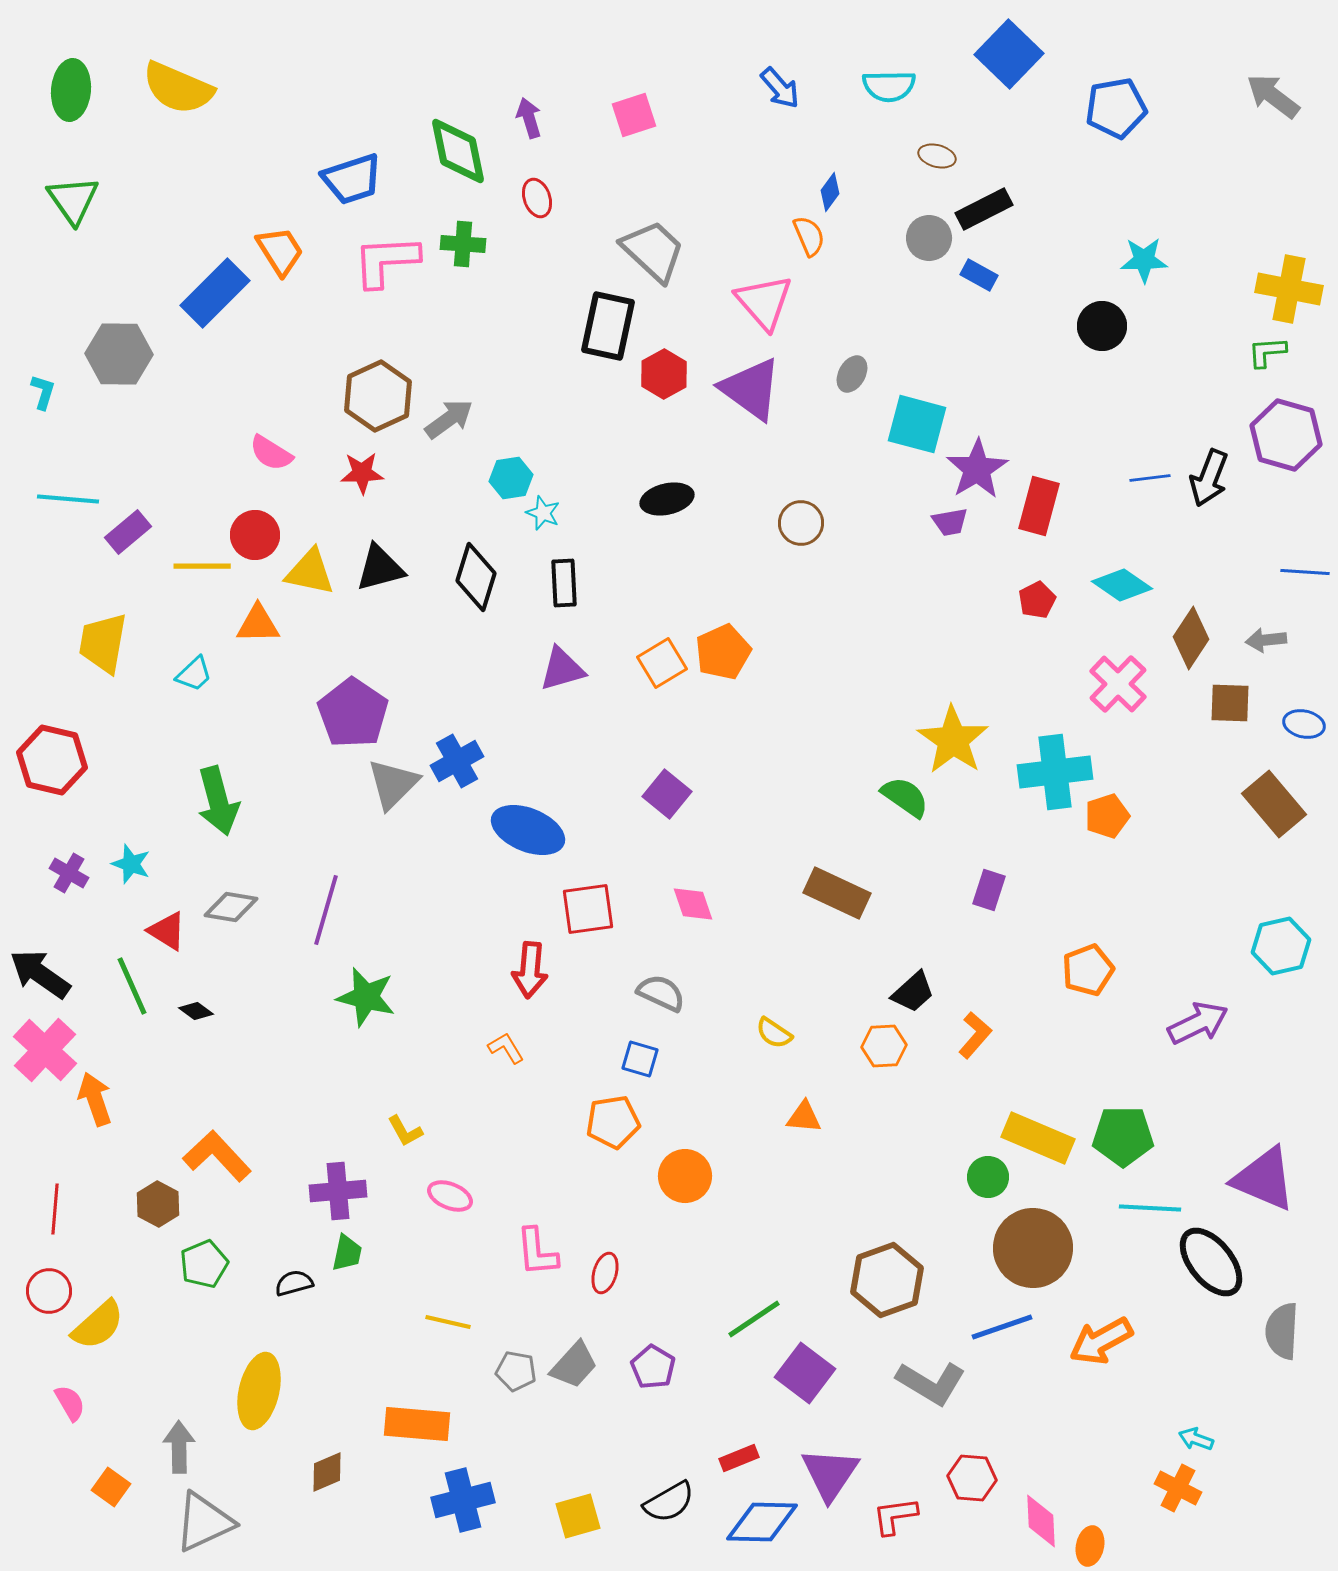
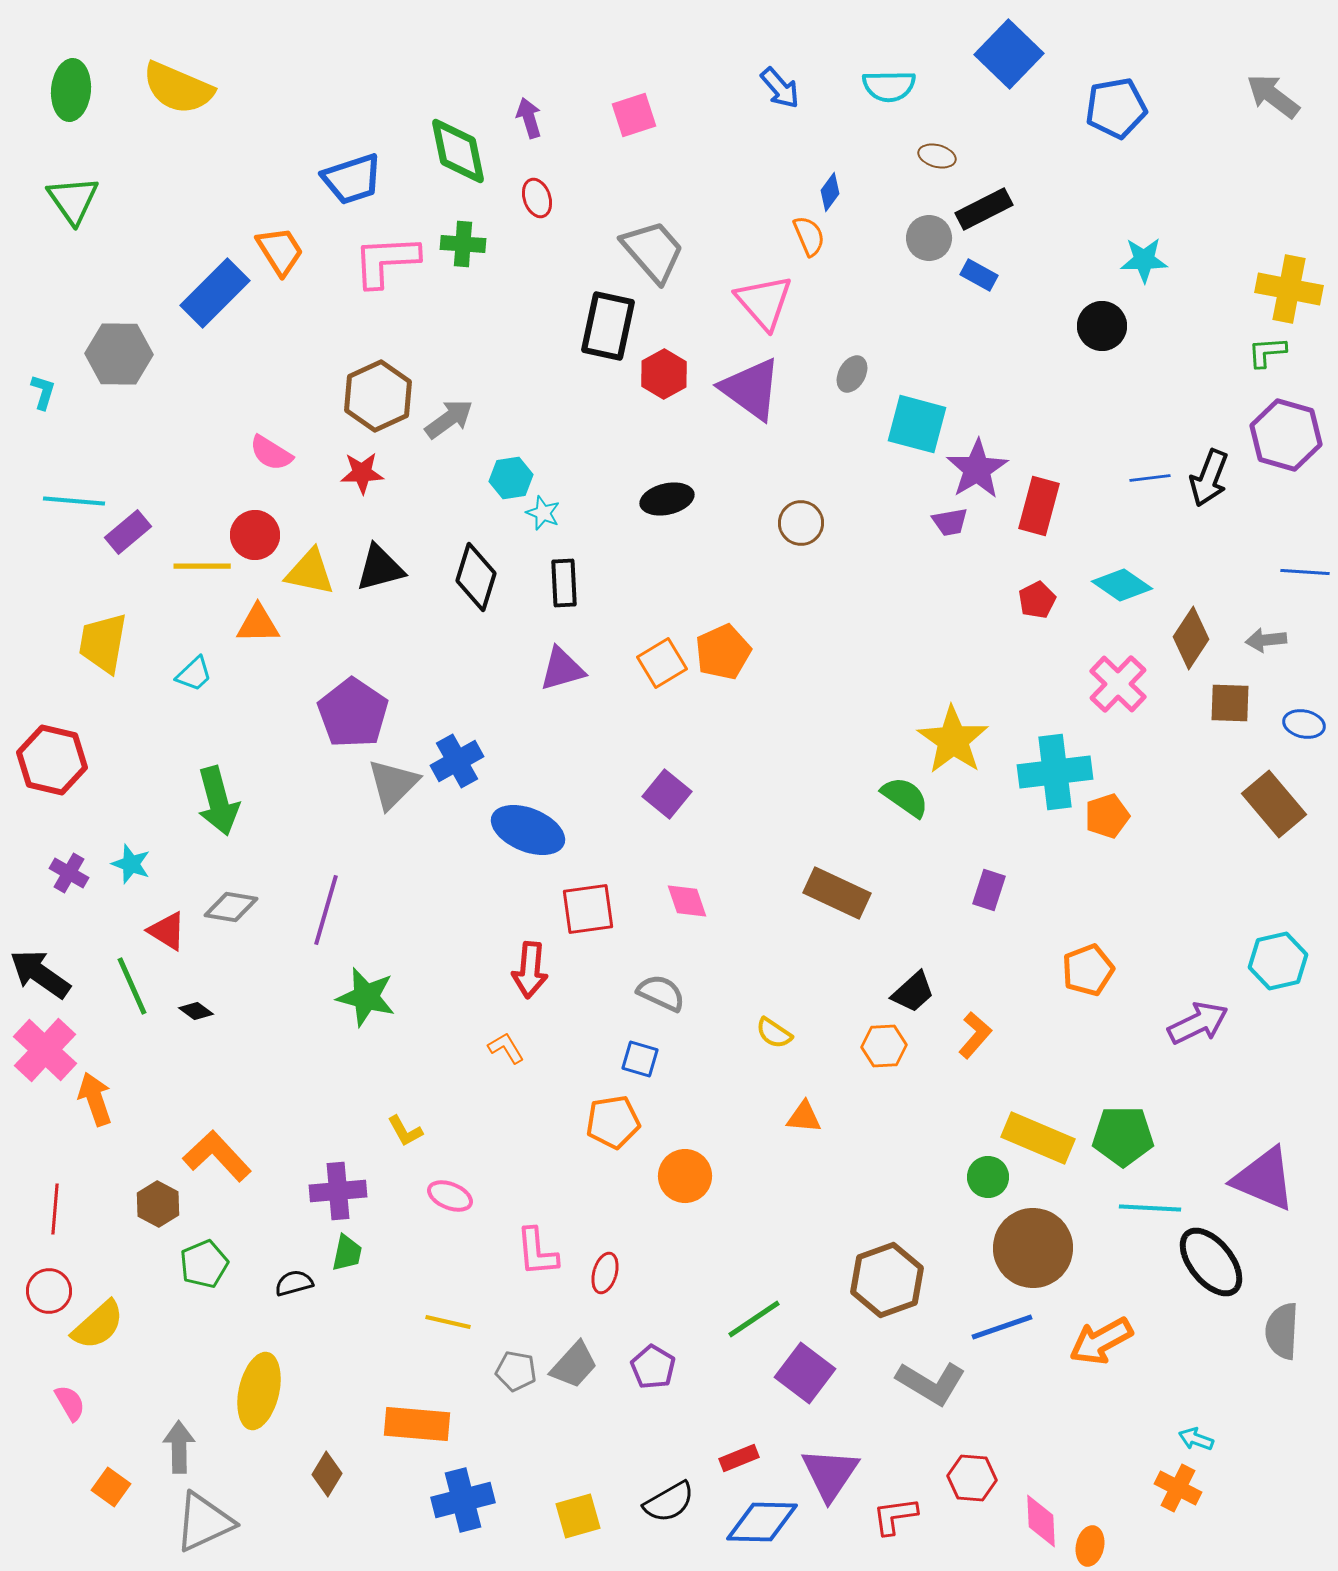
gray trapezoid at (653, 251): rotated 6 degrees clockwise
cyan line at (68, 499): moved 6 px right, 2 px down
pink diamond at (693, 904): moved 6 px left, 3 px up
cyan hexagon at (1281, 946): moved 3 px left, 15 px down
brown diamond at (327, 1472): moved 2 px down; rotated 36 degrees counterclockwise
